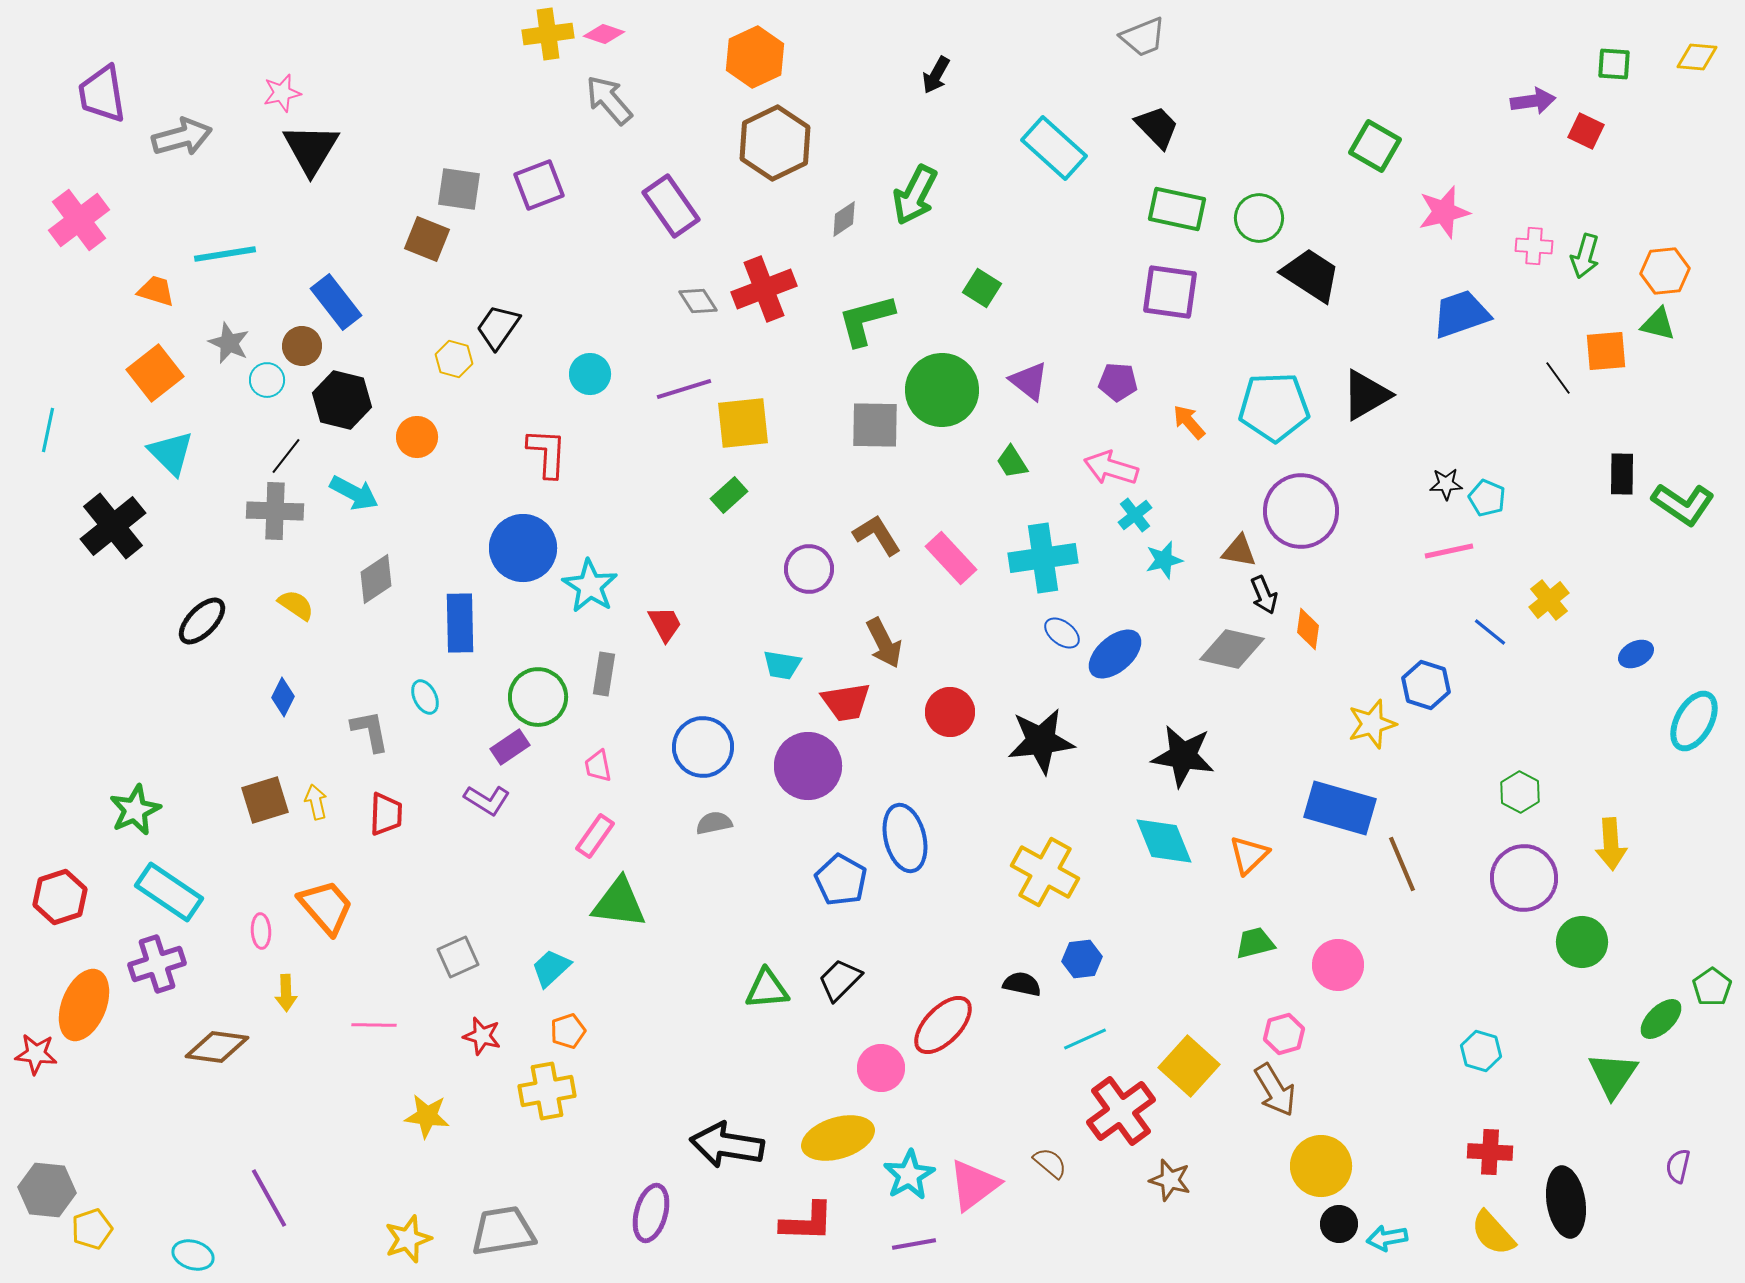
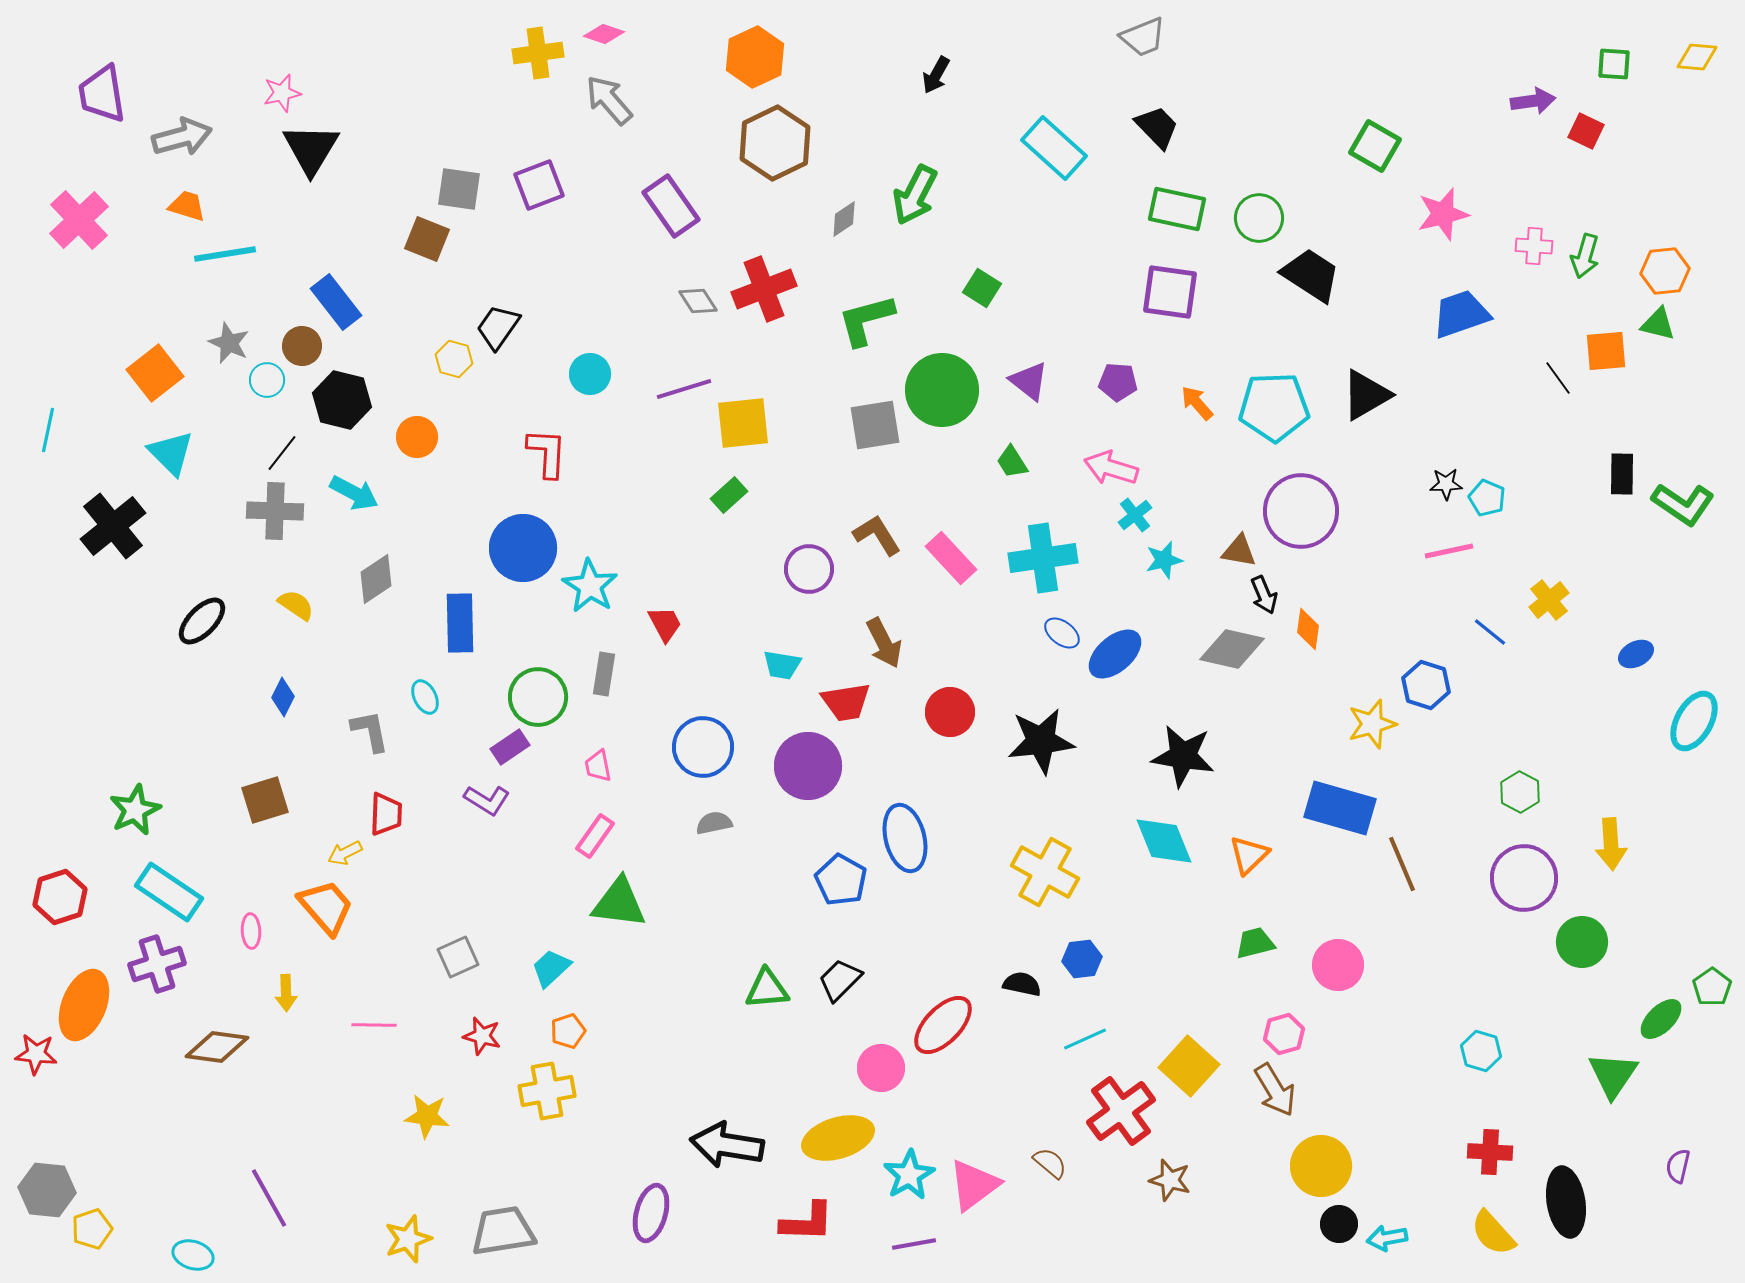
yellow cross at (548, 34): moved 10 px left, 19 px down
pink star at (1444, 212): moved 1 px left, 2 px down
pink cross at (79, 220): rotated 6 degrees counterclockwise
orange trapezoid at (156, 291): moved 31 px right, 85 px up
orange arrow at (1189, 422): moved 8 px right, 19 px up
gray square at (875, 425): rotated 10 degrees counterclockwise
black line at (286, 456): moved 4 px left, 3 px up
yellow arrow at (316, 802): moved 29 px right, 51 px down; rotated 104 degrees counterclockwise
pink ellipse at (261, 931): moved 10 px left
